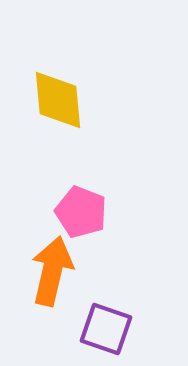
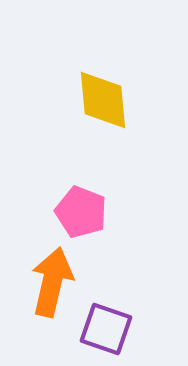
yellow diamond: moved 45 px right
orange arrow: moved 11 px down
